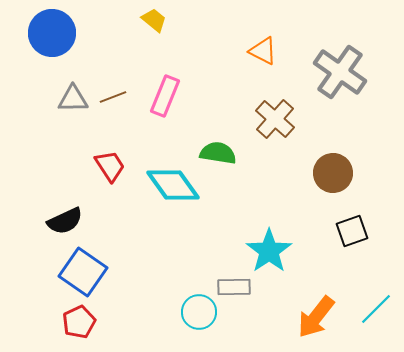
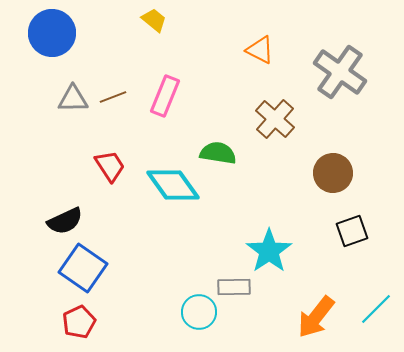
orange triangle: moved 3 px left, 1 px up
blue square: moved 4 px up
